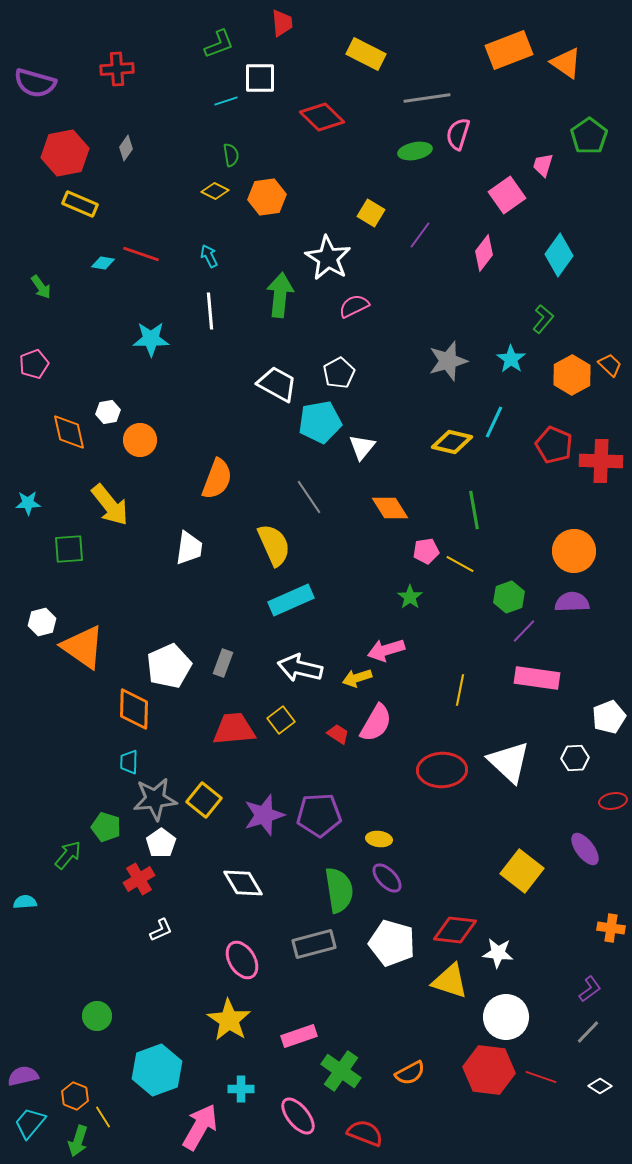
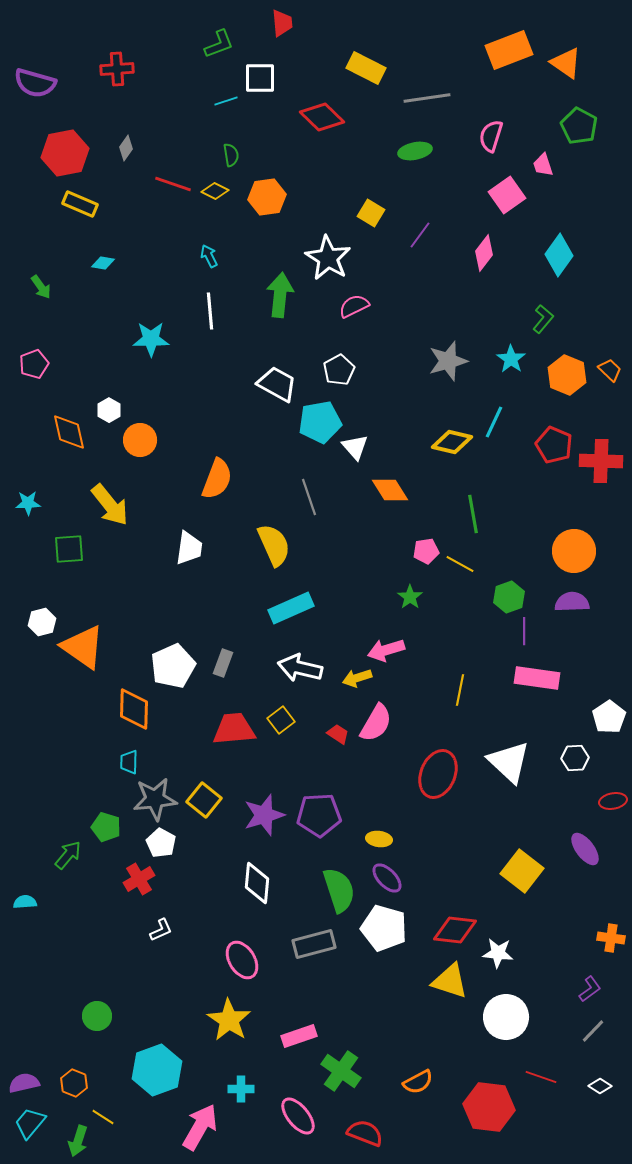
yellow rectangle at (366, 54): moved 14 px down
pink semicircle at (458, 134): moved 33 px right, 2 px down
green pentagon at (589, 136): moved 10 px left, 10 px up; rotated 9 degrees counterclockwise
pink trapezoid at (543, 165): rotated 35 degrees counterclockwise
red line at (141, 254): moved 32 px right, 70 px up
orange trapezoid at (610, 365): moved 5 px down
white pentagon at (339, 373): moved 3 px up
orange hexagon at (572, 375): moved 5 px left; rotated 9 degrees counterclockwise
white hexagon at (108, 412): moved 1 px right, 2 px up; rotated 20 degrees counterclockwise
white triangle at (362, 447): moved 7 px left; rotated 20 degrees counterclockwise
gray line at (309, 497): rotated 15 degrees clockwise
orange diamond at (390, 508): moved 18 px up
green line at (474, 510): moved 1 px left, 4 px down
cyan rectangle at (291, 600): moved 8 px down
purple line at (524, 631): rotated 44 degrees counterclockwise
white pentagon at (169, 666): moved 4 px right
white pentagon at (609, 717): rotated 12 degrees counterclockwise
red ellipse at (442, 770): moved 4 px left, 4 px down; rotated 66 degrees counterclockwise
white pentagon at (161, 843): rotated 8 degrees counterclockwise
white diamond at (243, 883): moved 14 px right; rotated 36 degrees clockwise
green semicircle at (339, 890): rotated 9 degrees counterclockwise
orange cross at (611, 928): moved 10 px down
white pentagon at (392, 943): moved 8 px left, 15 px up
gray line at (588, 1032): moved 5 px right, 1 px up
red hexagon at (489, 1070): moved 37 px down
orange semicircle at (410, 1073): moved 8 px right, 9 px down
purple semicircle at (23, 1076): moved 1 px right, 7 px down
orange hexagon at (75, 1096): moved 1 px left, 13 px up
yellow line at (103, 1117): rotated 25 degrees counterclockwise
